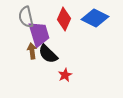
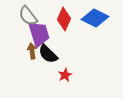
gray semicircle: moved 2 px right, 1 px up; rotated 25 degrees counterclockwise
